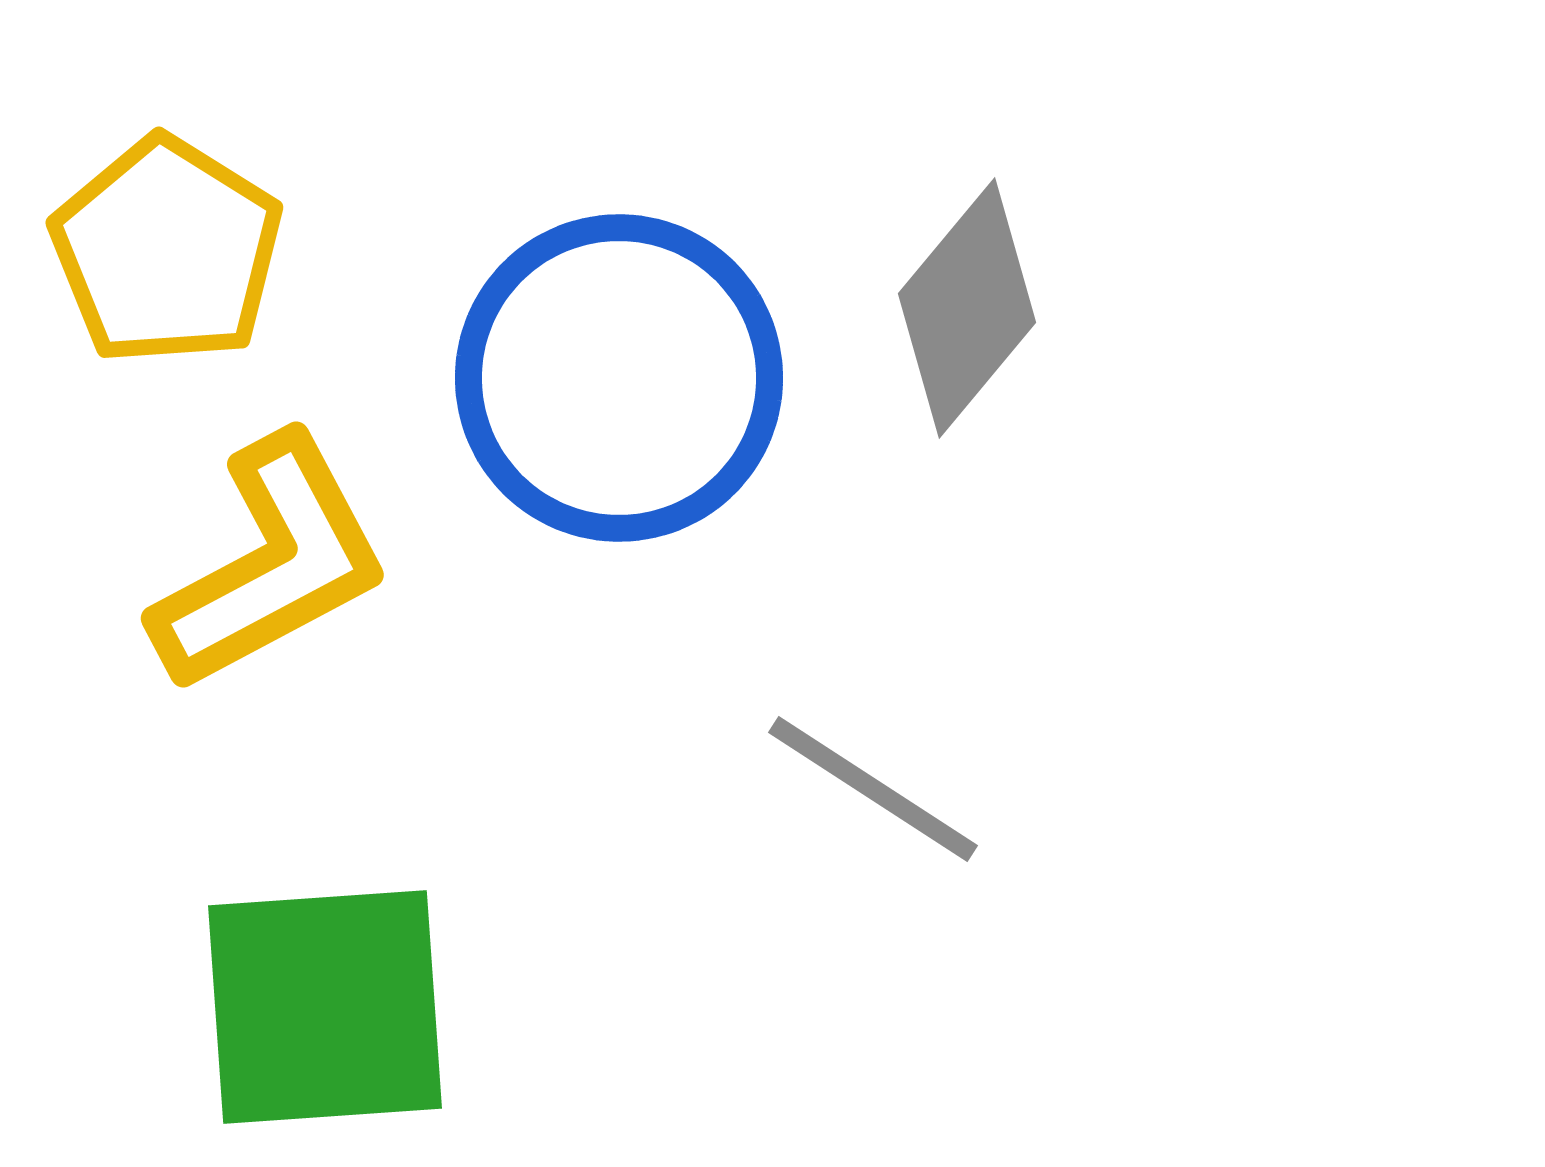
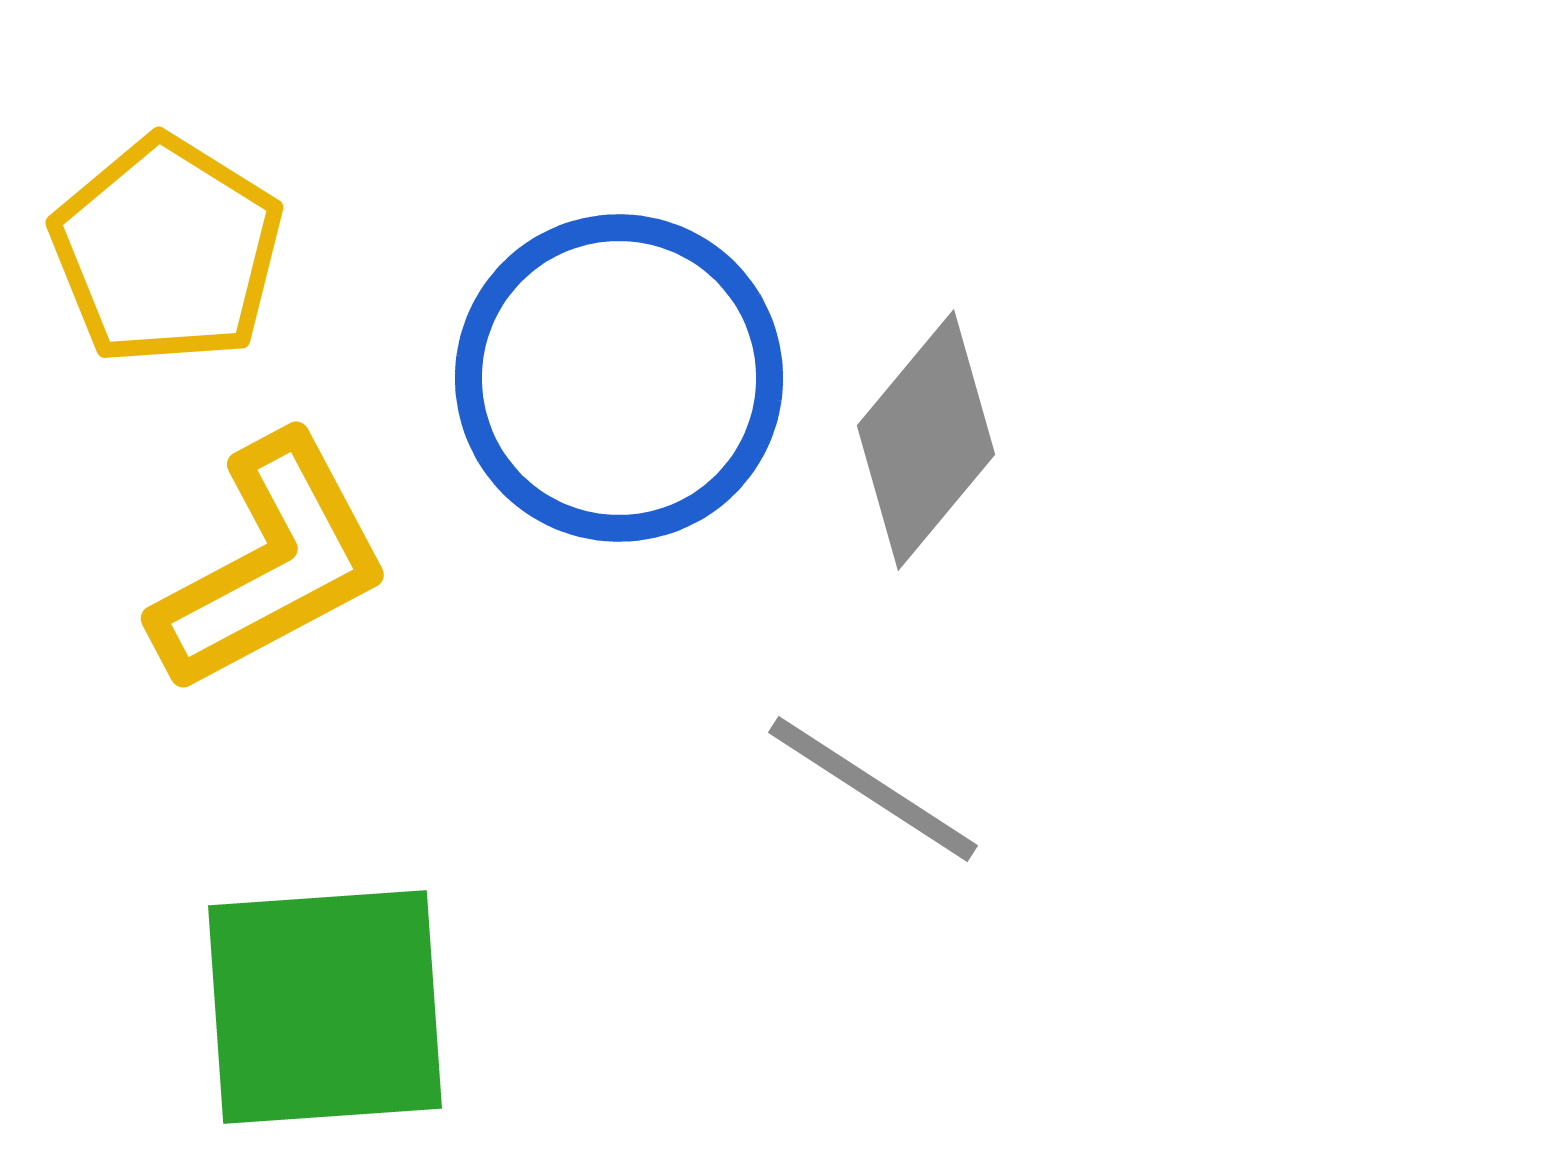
gray diamond: moved 41 px left, 132 px down
